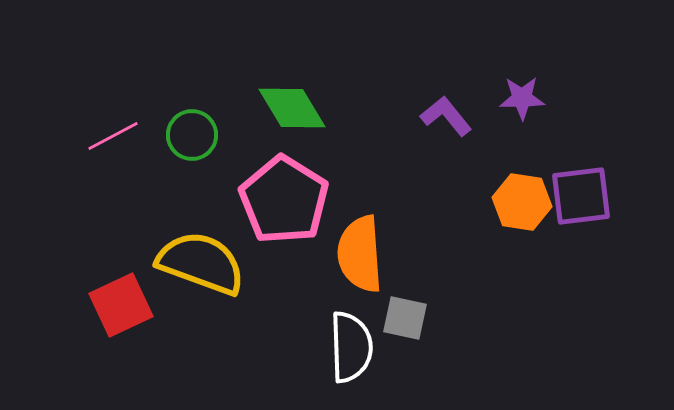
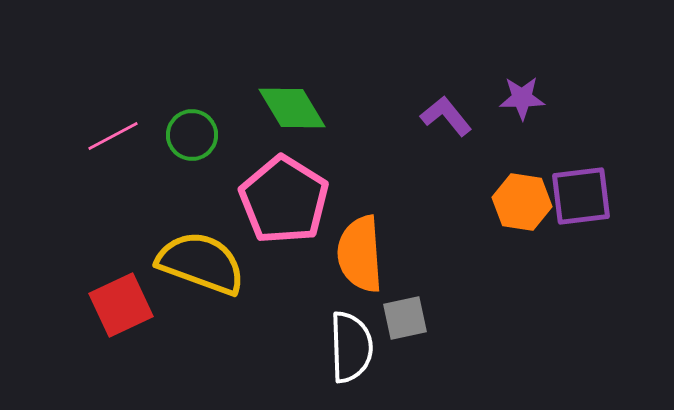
gray square: rotated 24 degrees counterclockwise
